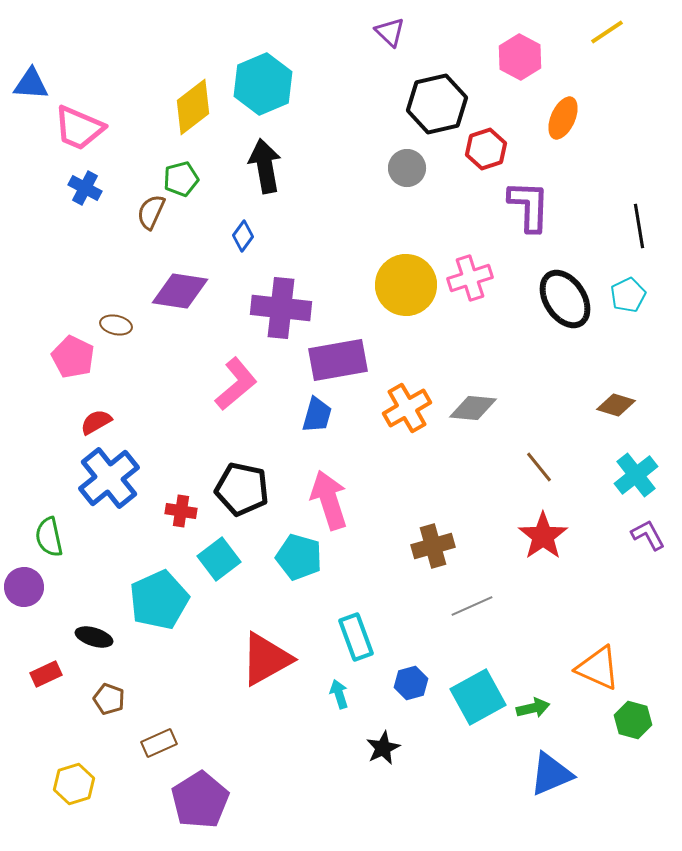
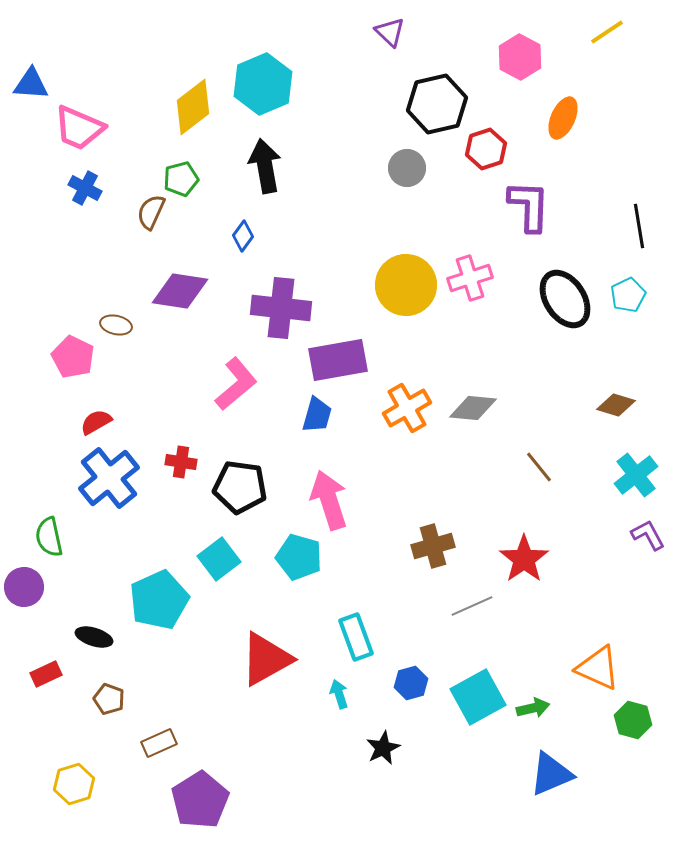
black pentagon at (242, 489): moved 2 px left, 2 px up; rotated 4 degrees counterclockwise
red cross at (181, 511): moved 49 px up
red star at (543, 536): moved 19 px left, 23 px down
